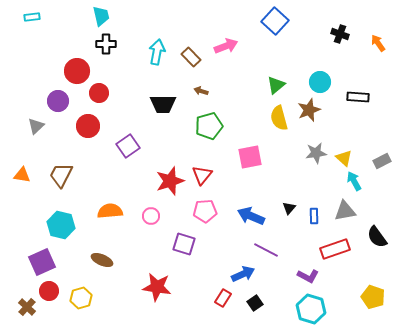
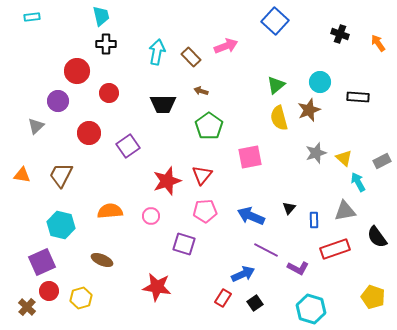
red circle at (99, 93): moved 10 px right
red circle at (88, 126): moved 1 px right, 7 px down
green pentagon at (209, 126): rotated 20 degrees counterclockwise
gray star at (316, 153): rotated 10 degrees counterclockwise
red star at (170, 181): moved 3 px left
cyan arrow at (354, 181): moved 4 px right, 1 px down
blue rectangle at (314, 216): moved 4 px down
purple L-shape at (308, 276): moved 10 px left, 8 px up
